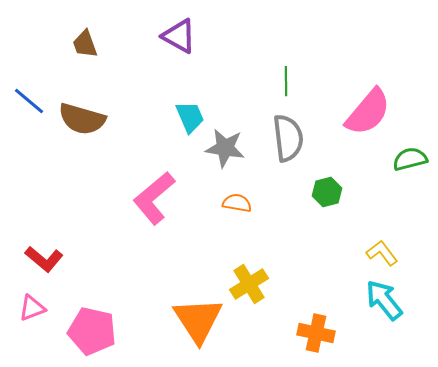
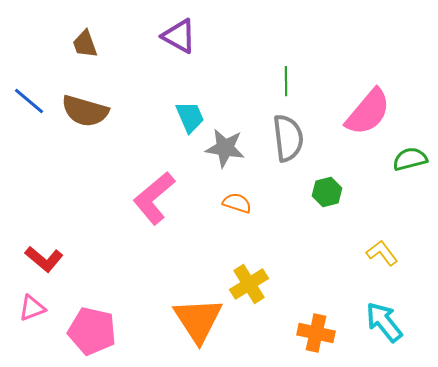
brown semicircle: moved 3 px right, 8 px up
orange semicircle: rotated 8 degrees clockwise
cyan arrow: moved 22 px down
